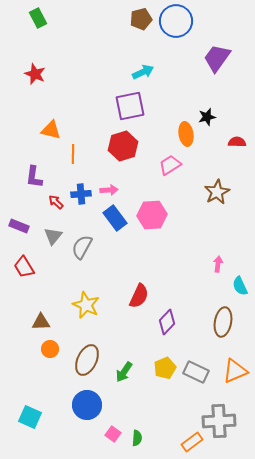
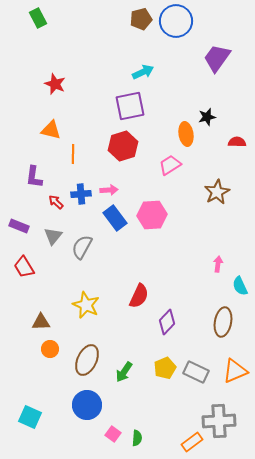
red star at (35, 74): moved 20 px right, 10 px down
